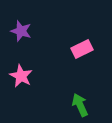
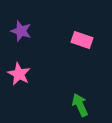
pink rectangle: moved 9 px up; rotated 45 degrees clockwise
pink star: moved 2 px left, 2 px up
